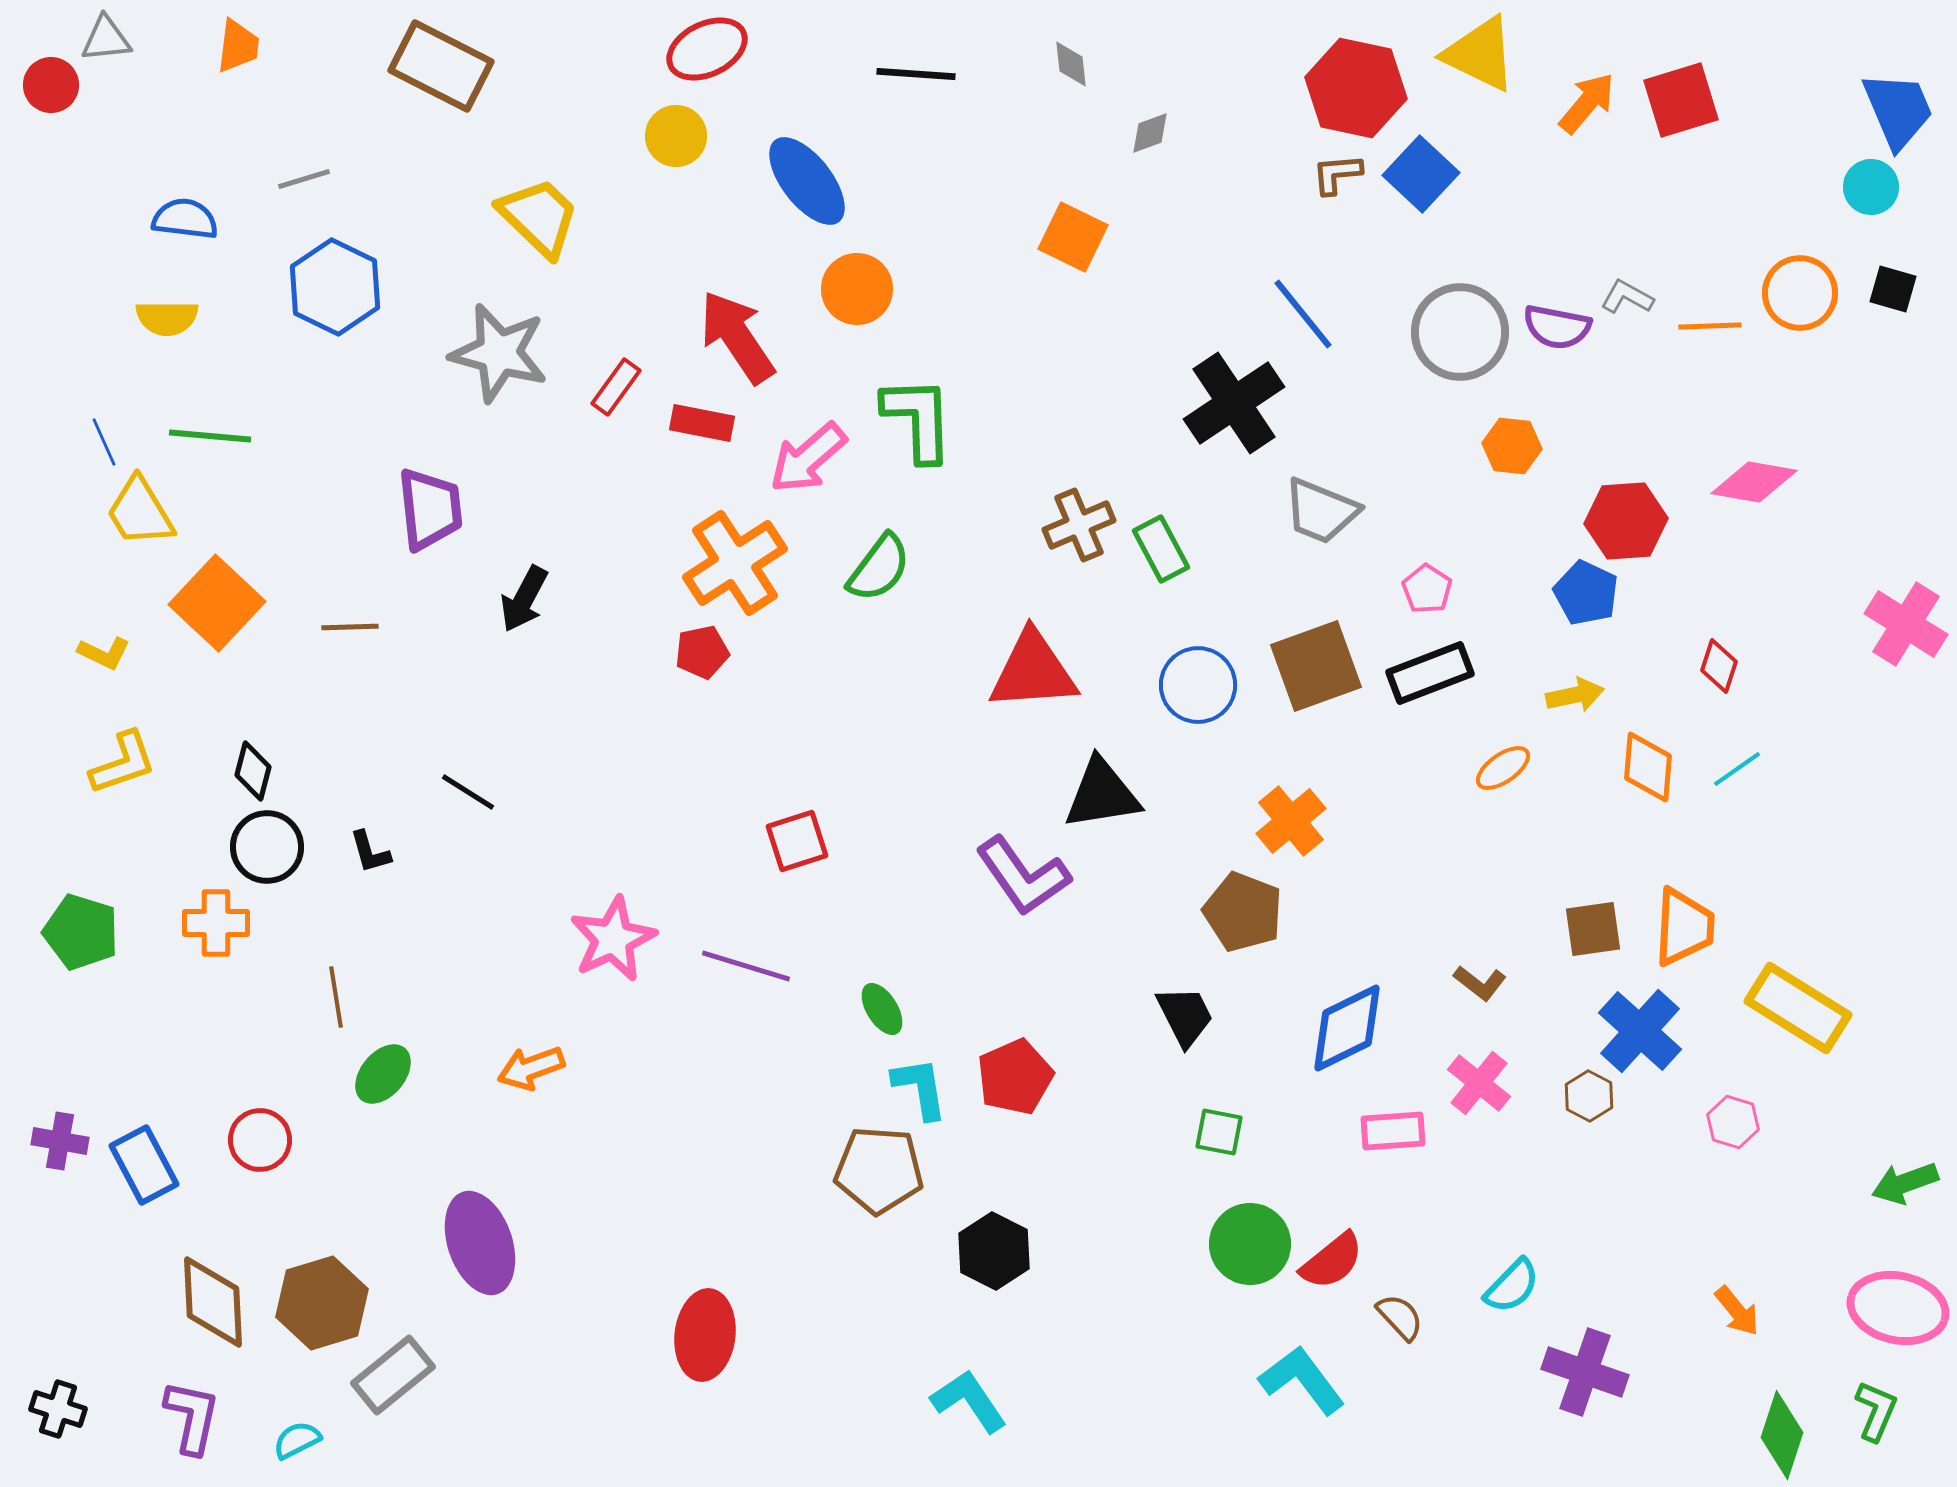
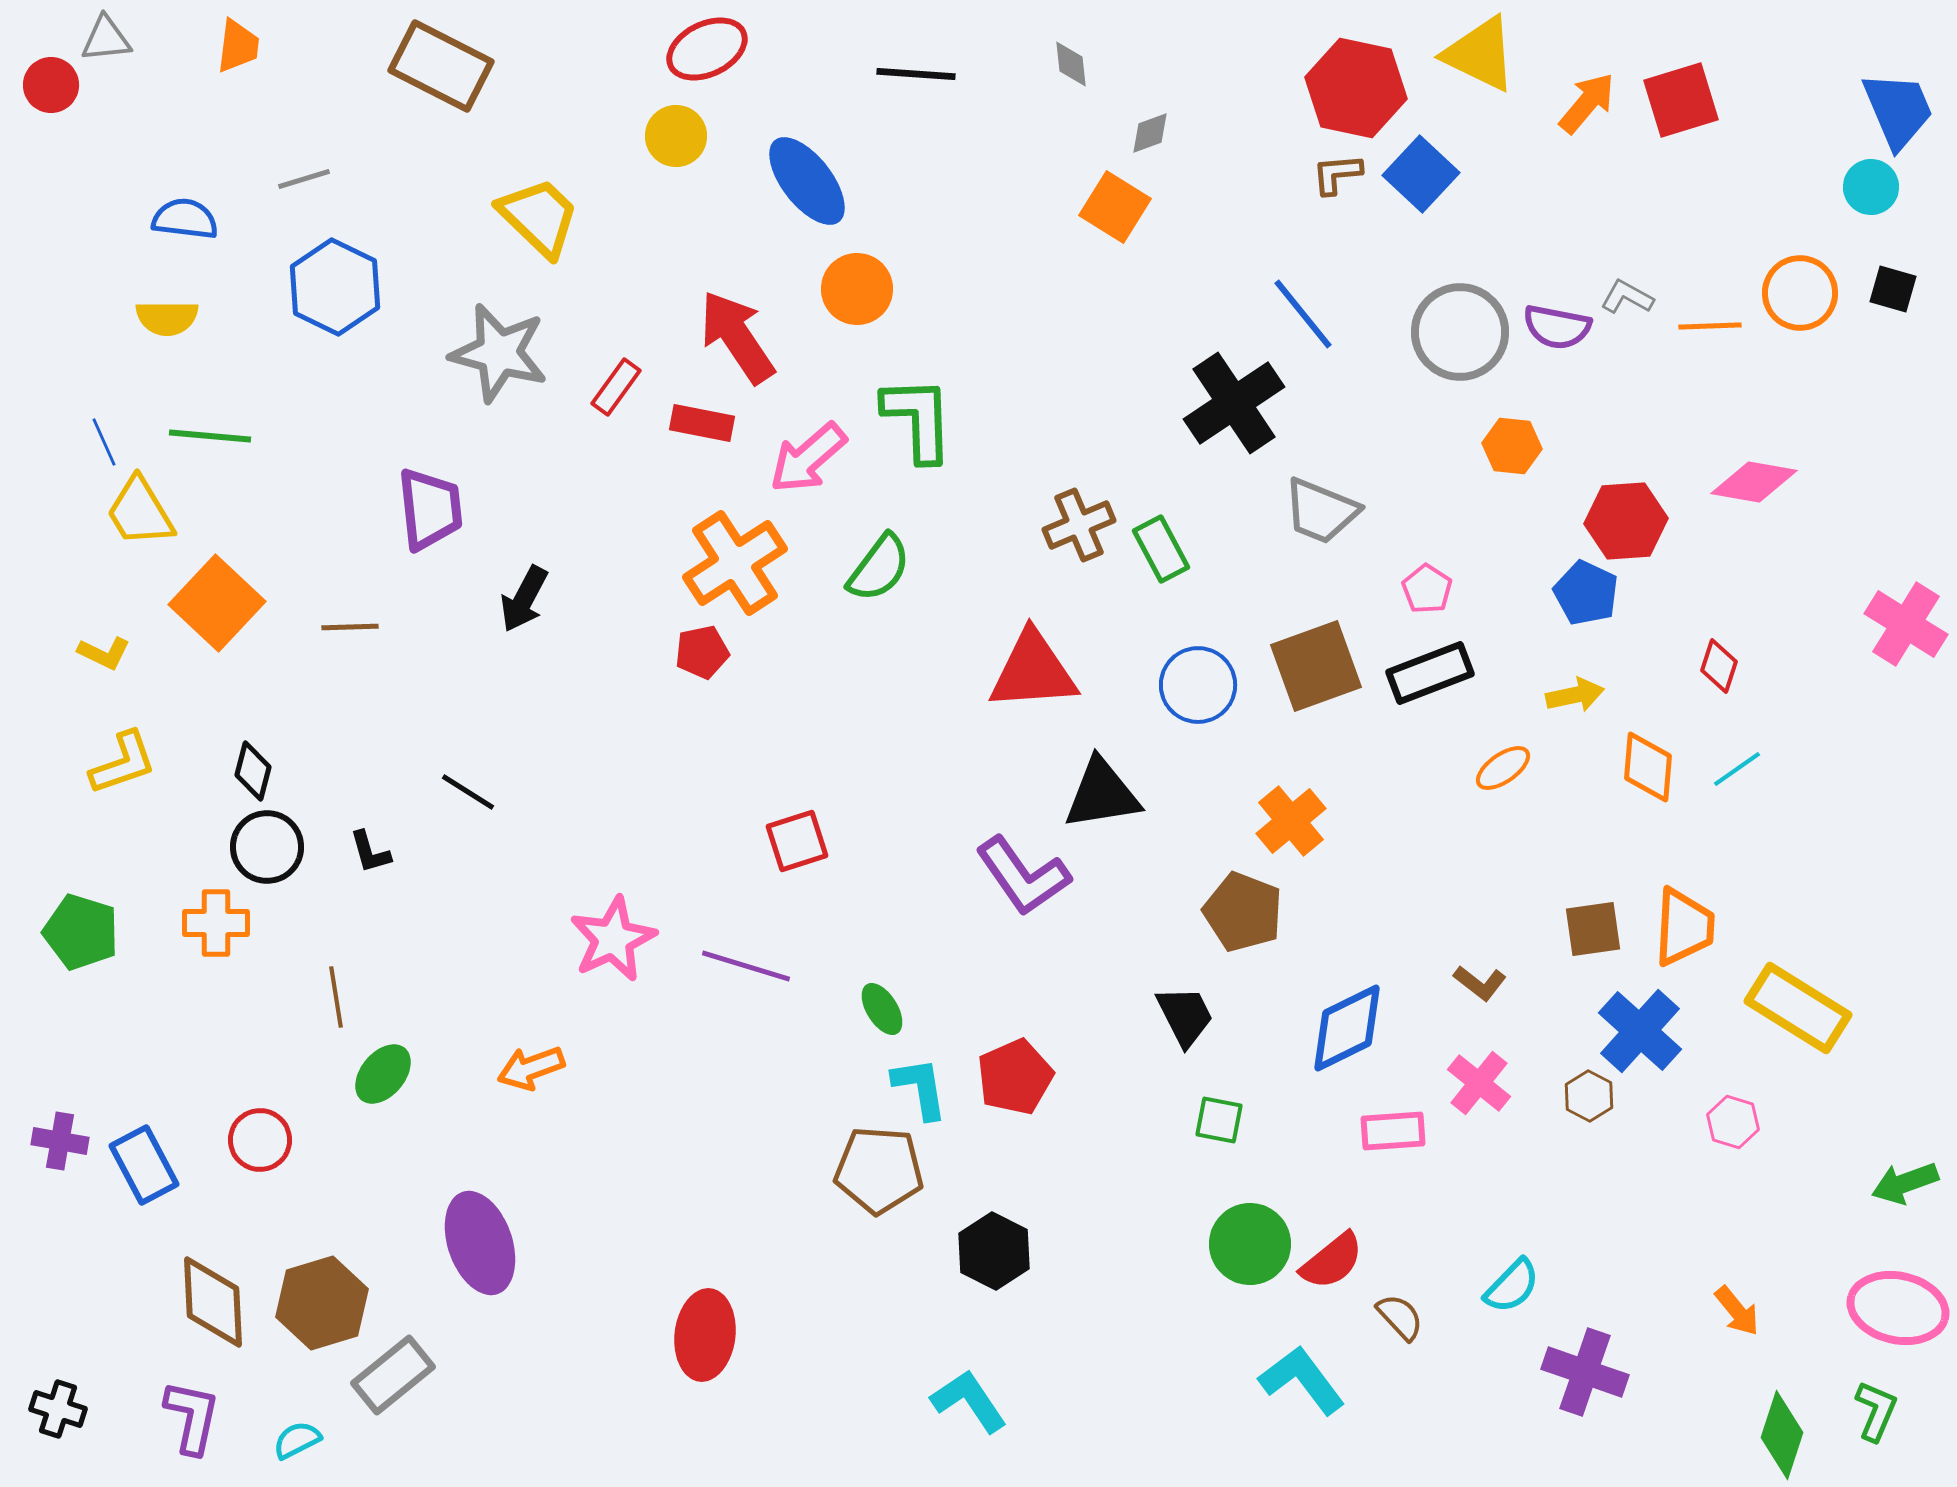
orange square at (1073, 237): moved 42 px right, 30 px up; rotated 6 degrees clockwise
green square at (1219, 1132): moved 12 px up
